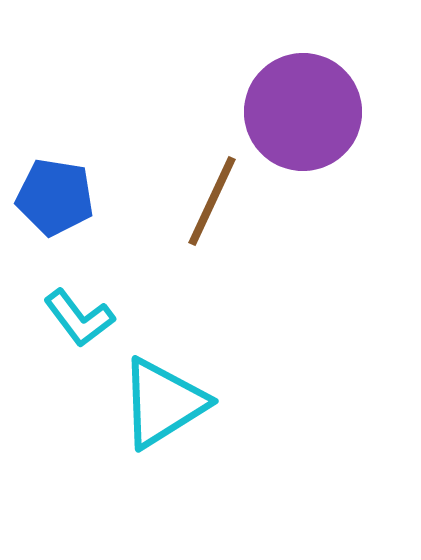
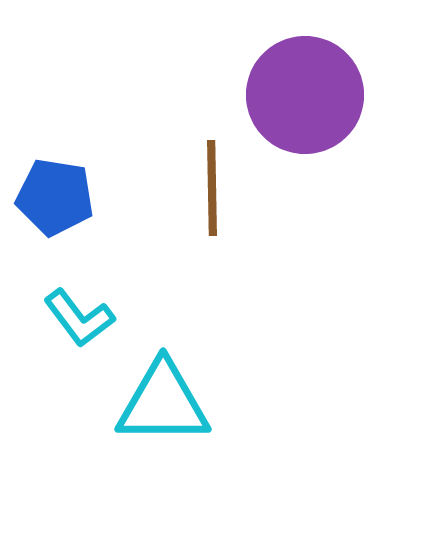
purple circle: moved 2 px right, 17 px up
brown line: moved 13 px up; rotated 26 degrees counterclockwise
cyan triangle: rotated 32 degrees clockwise
